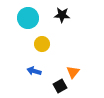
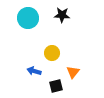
yellow circle: moved 10 px right, 9 px down
black square: moved 4 px left; rotated 16 degrees clockwise
